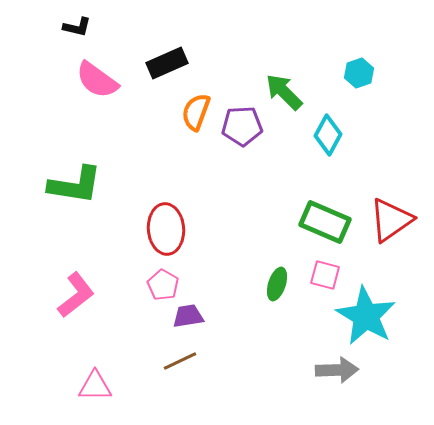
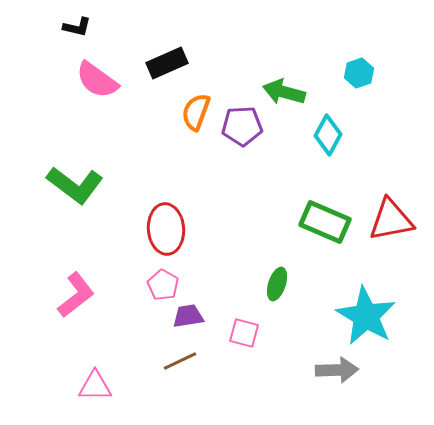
green arrow: rotated 30 degrees counterclockwise
green L-shape: rotated 28 degrees clockwise
red triangle: rotated 24 degrees clockwise
pink square: moved 81 px left, 58 px down
